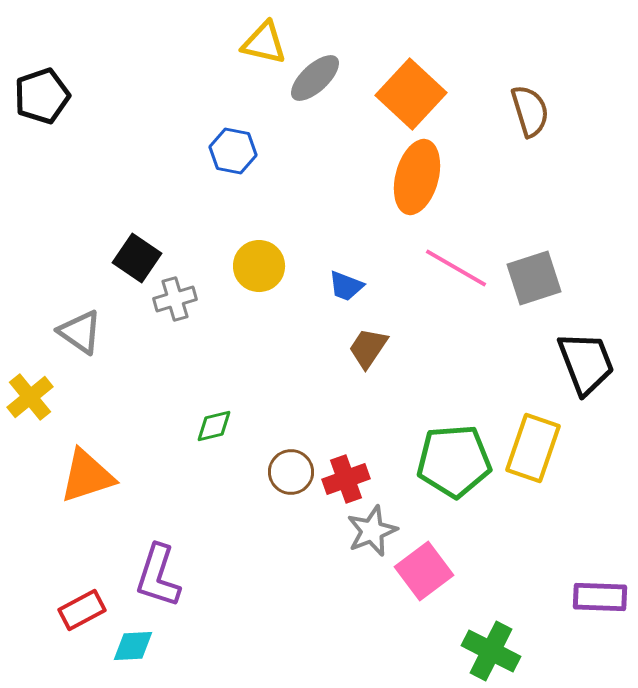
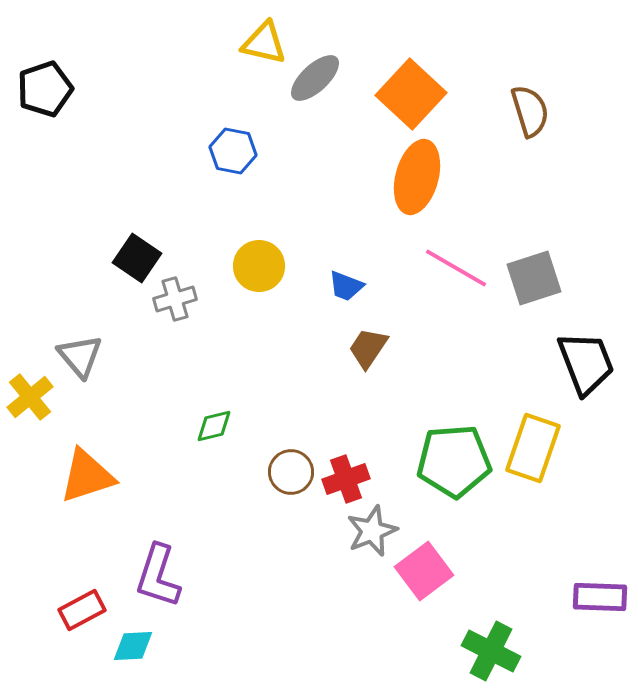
black pentagon: moved 3 px right, 7 px up
gray triangle: moved 24 px down; rotated 15 degrees clockwise
